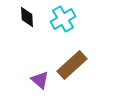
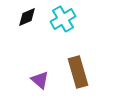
black diamond: rotated 70 degrees clockwise
brown rectangle: moved 6 px right, 7 px down; rotated 64 degrees counterclockwise
